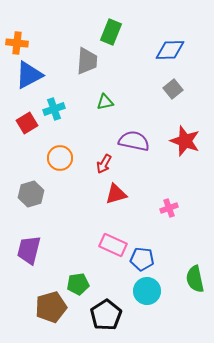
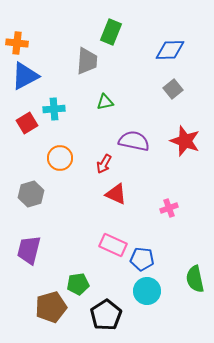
blue triangle: moved 4 px left, 1 px down
cyan cross: rotated 15 degrees clockwise
red triangle: rotated 40 degrees clockwise
